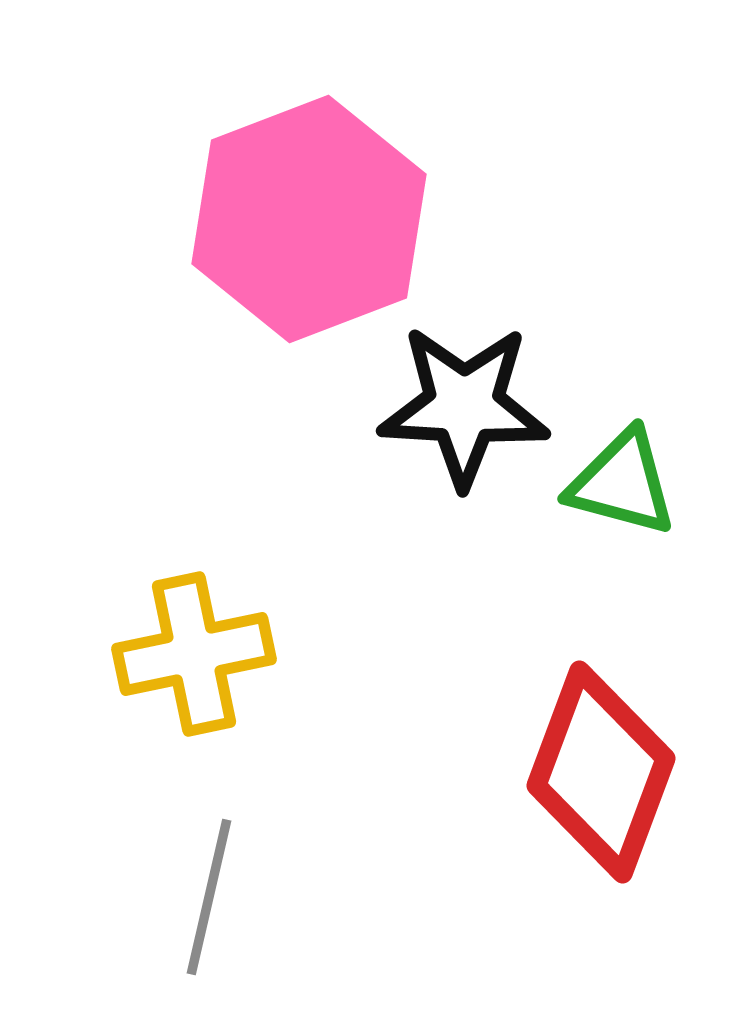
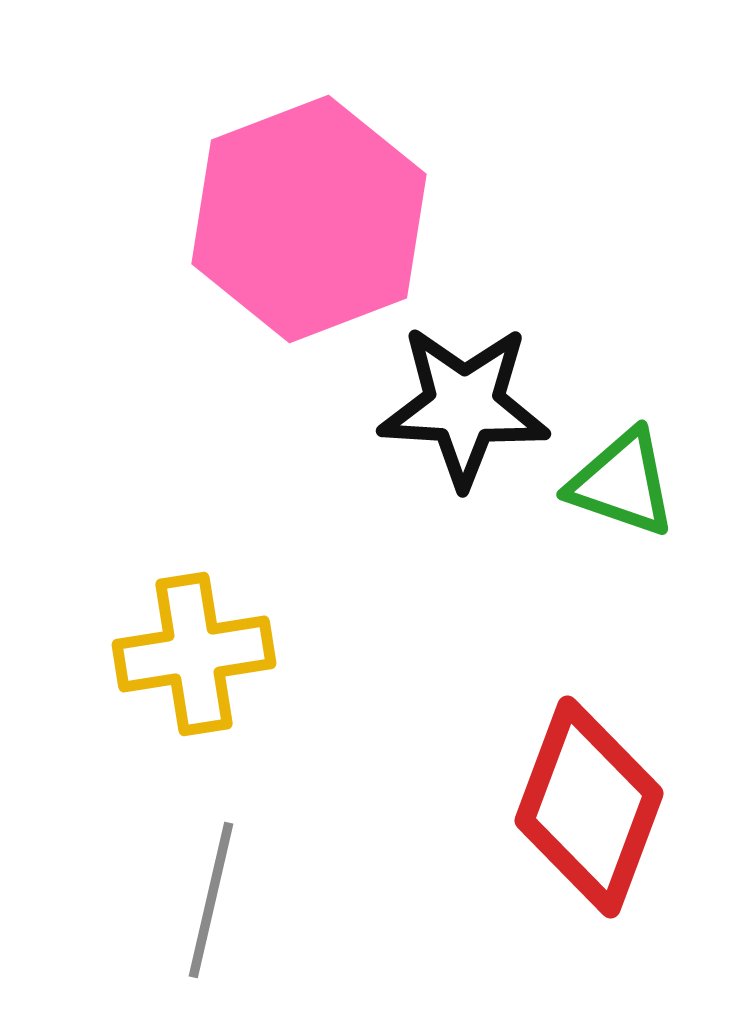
green triangle: rotated 4 degrees clockwise
yellow cross: rotated 3 degrees clockwise
red diamond: moved 12 px left, 35 px down
gray line: moved 2 px right, 3 px down
